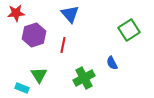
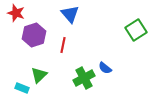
red star: rotated 24 degrees clockwise
green square: moved 7 px right
blue semicircle: moved 7 px left, 5 px down; rotated 24 degrees counterclockwise
green triangle: rotated 18 degrees clockwise
